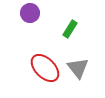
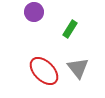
purple circle: moved 4 px right, 1 px up
red ellipse: moved 1 px left, 3 px down
